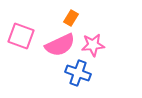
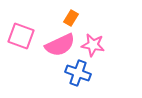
pink star: rotated 15 degrees clockwise
